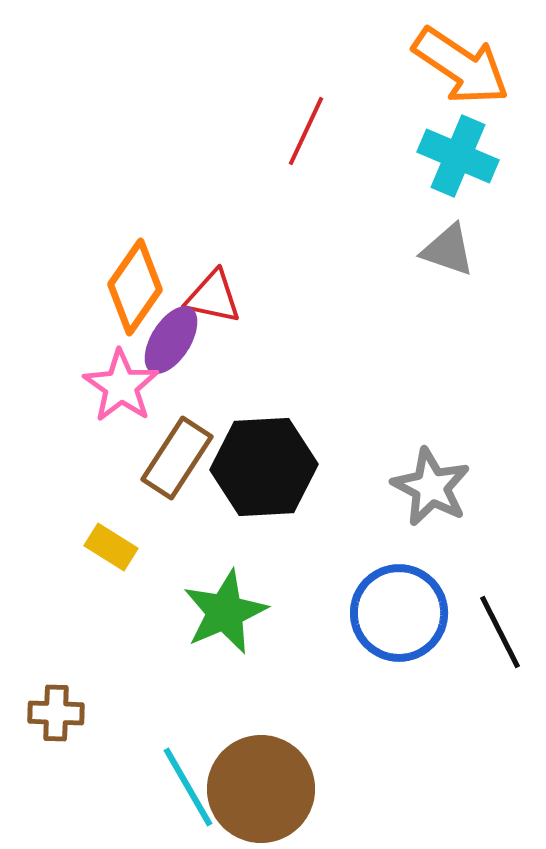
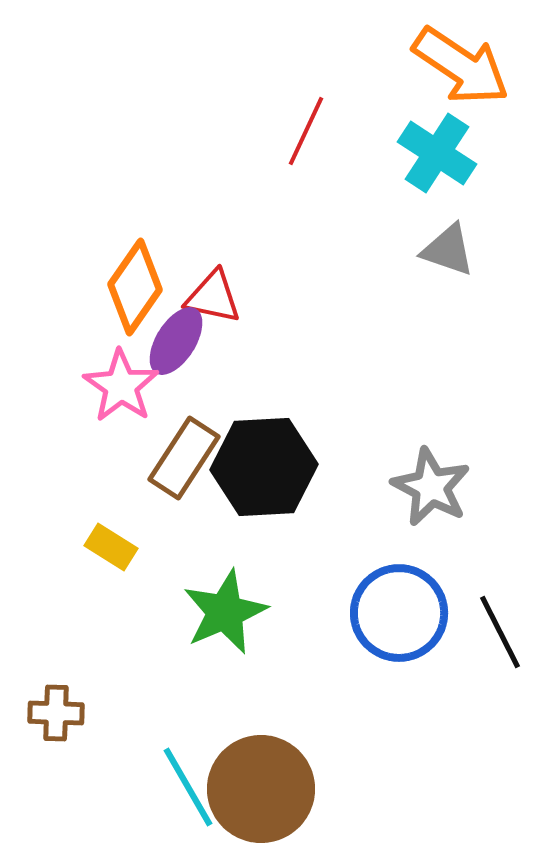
cyan cross: moved 21 px left, 3 px up; rotated 10 degrees clockwise
purple ellipse: moved 5 px right, 1 px down
brown rectangle: moved 7 px right
